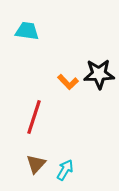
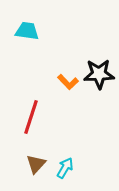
red line: moved 3 px left
cyan arrow: moved 2 px up
